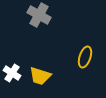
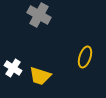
white cross: moved 1 px right, 5 px up
